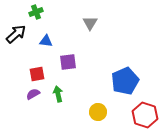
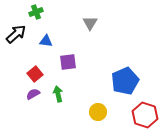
red square: moved 2 px left; rotated 28 degrees counterclockwise
